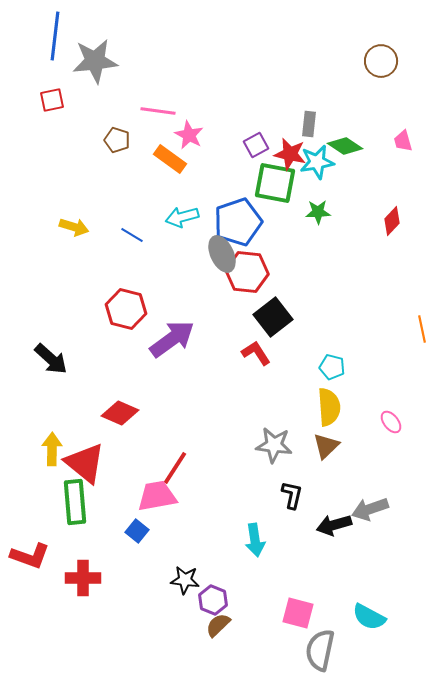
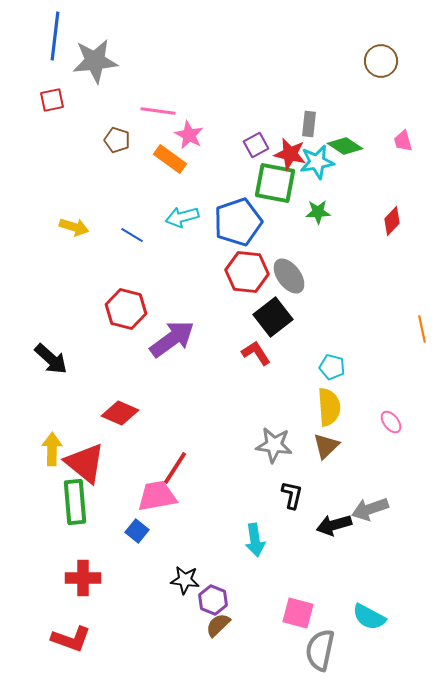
gray ellipse at (222, 254): moved 67 px right, 22 px down; rotated 12 degrees counterclockwise
red L-shape at (30, 556): moved 41 px right, 83 px down
